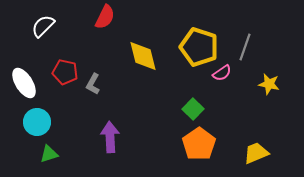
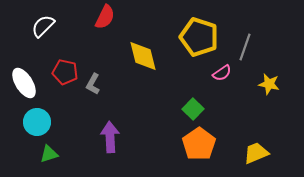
yellow pentagon: moved 10 px up
